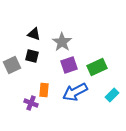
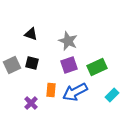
black triangle: moved 3 px left
gray star: moved 6 px right, 1 px up; rotated 12 degrees counterclockwise
black square: moved 7 px down
orange rectangle: moved 7 px right
purple cross: rotated 24 degrees clockwise
